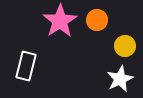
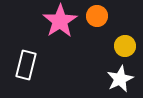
orange circle: moved 4 px up
white rectangle: moved 1 px up
